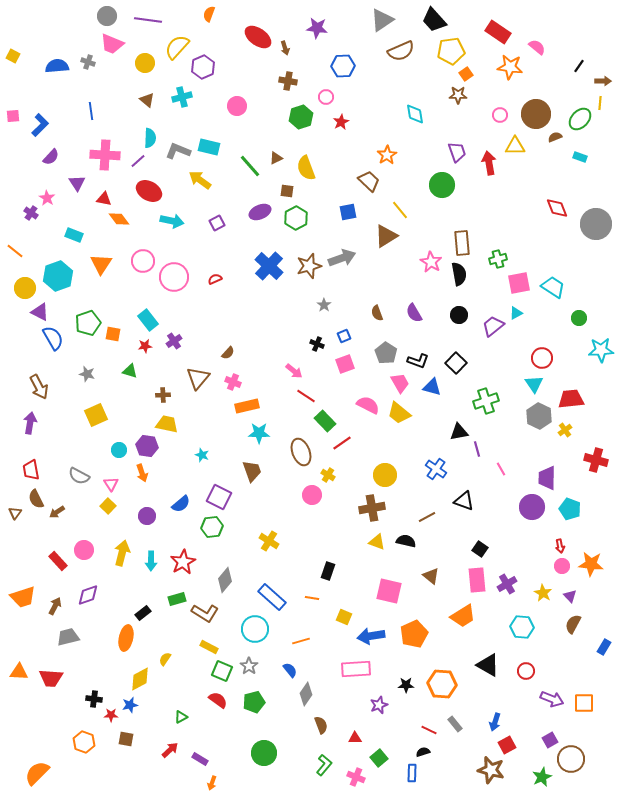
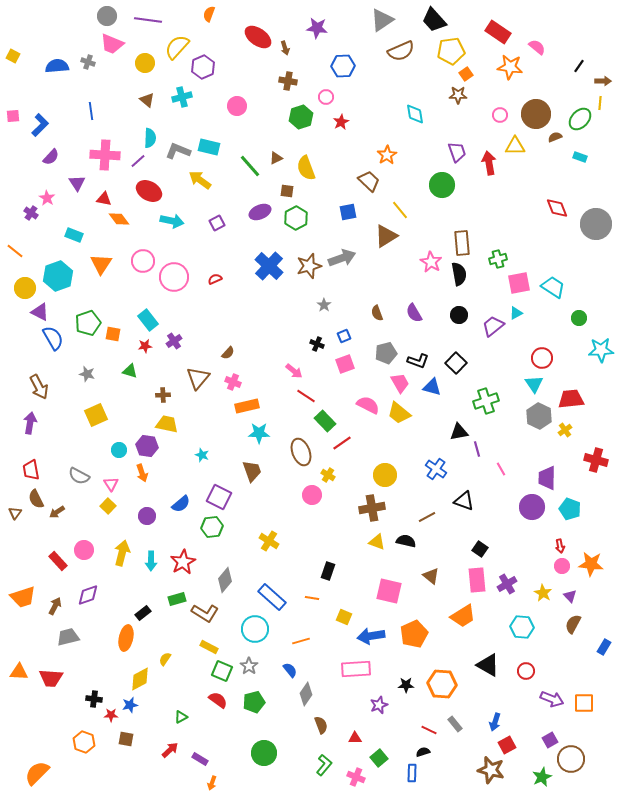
gray pentagon at (386, 353): rotated 25 degrees clockwise
